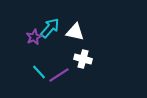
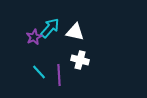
white cross: moved 3 px left, 1 px down
purple line: rotated 60 degrees counterclockwise
